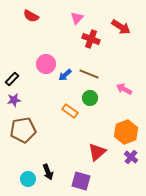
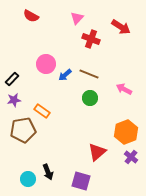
orange rectangle: moved 28 px left
